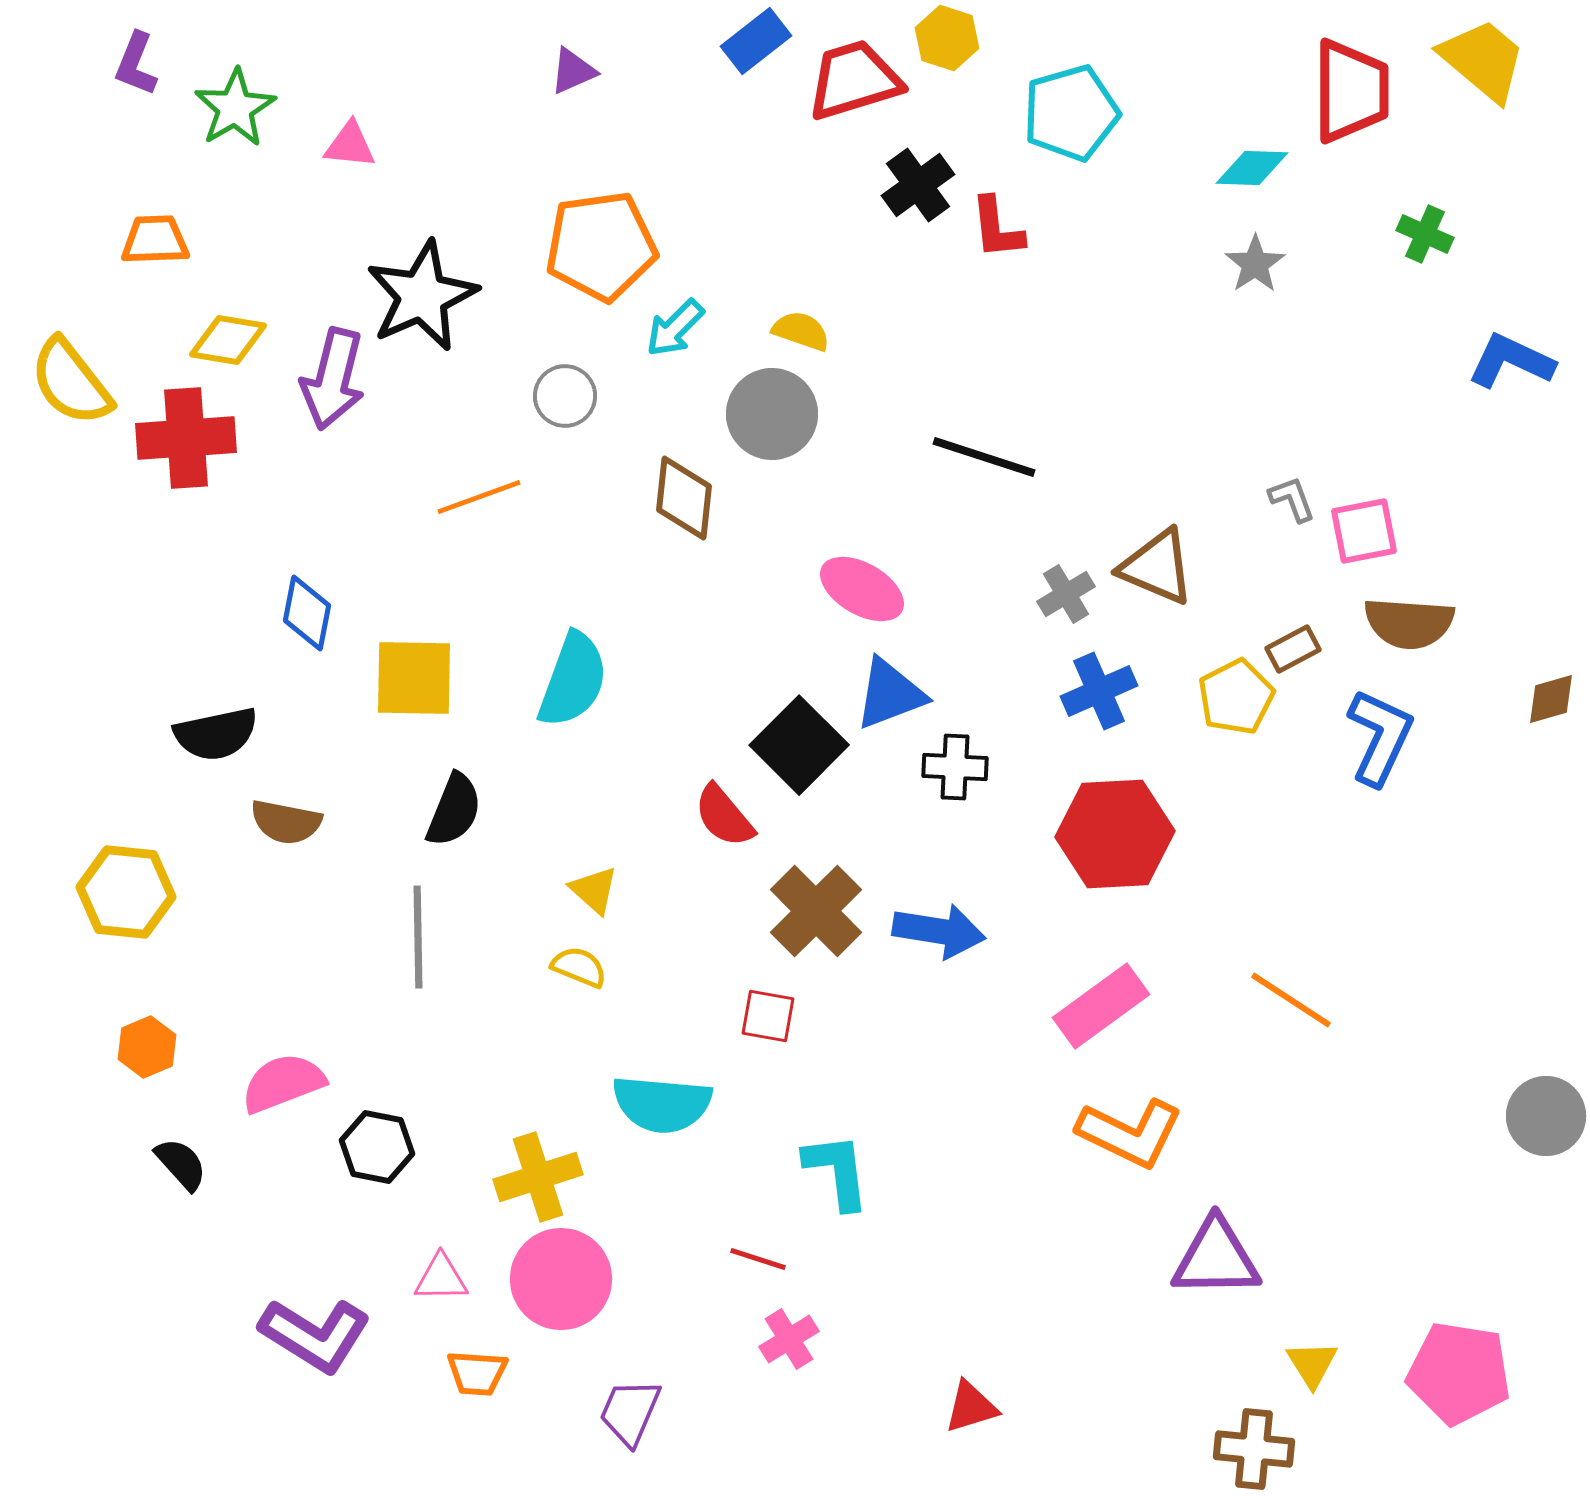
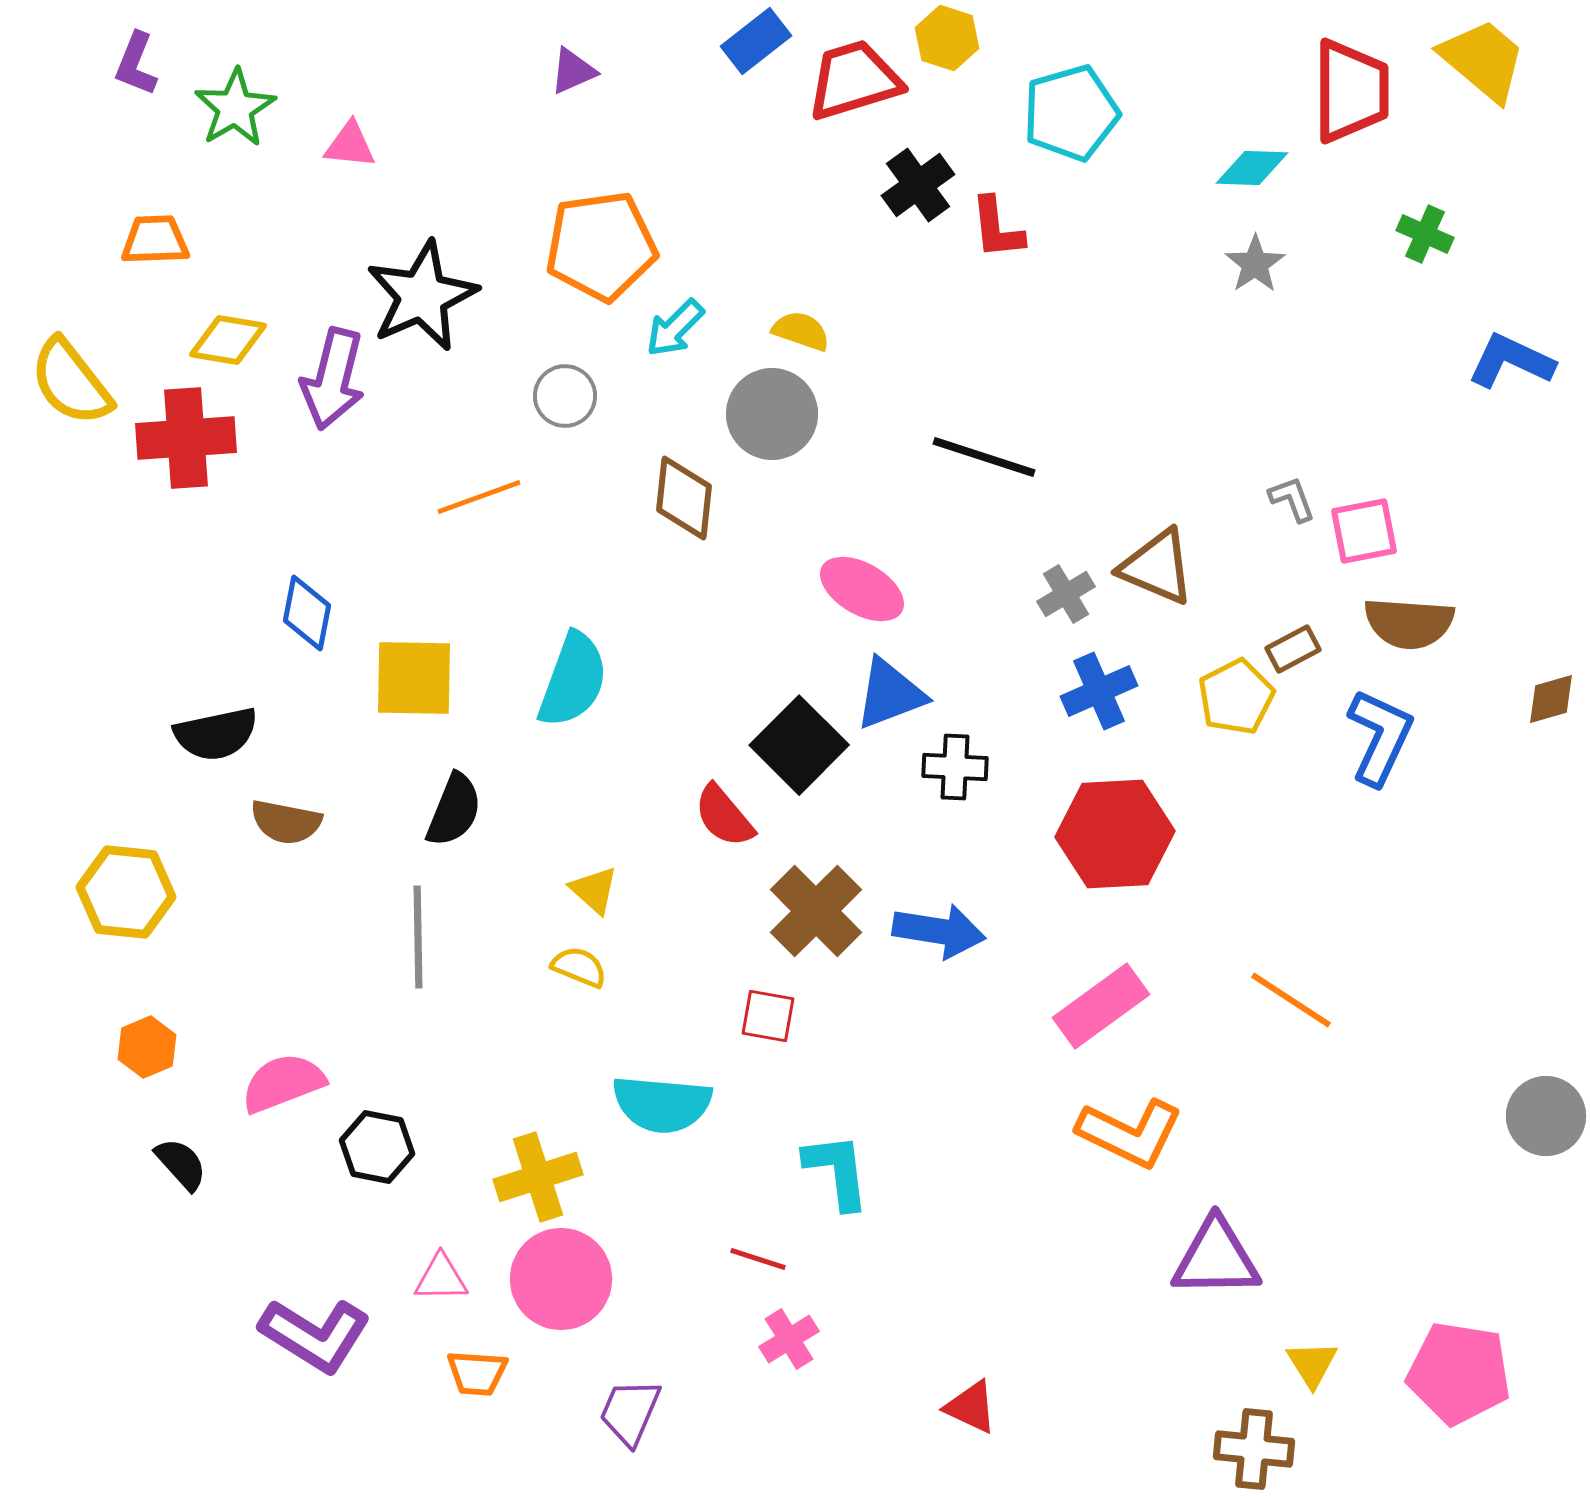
red triangle at (971, 1407): rotated 42 degrees clockwise
